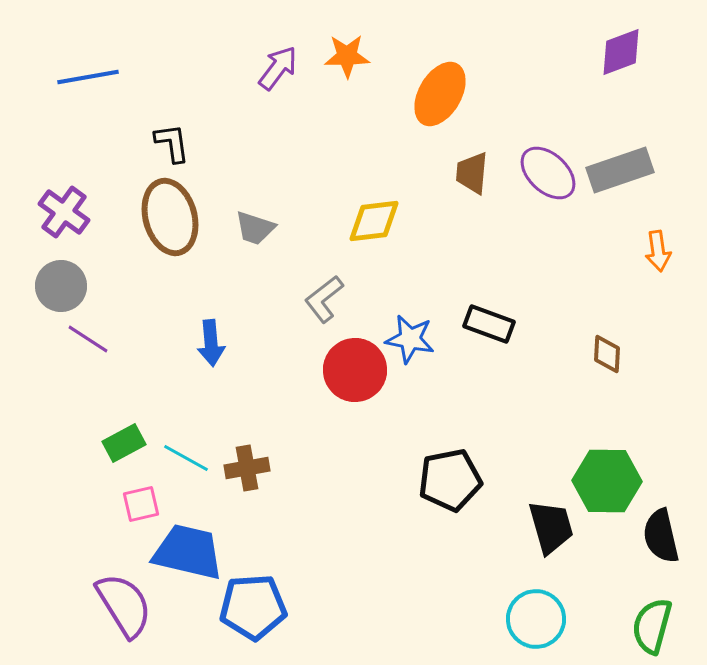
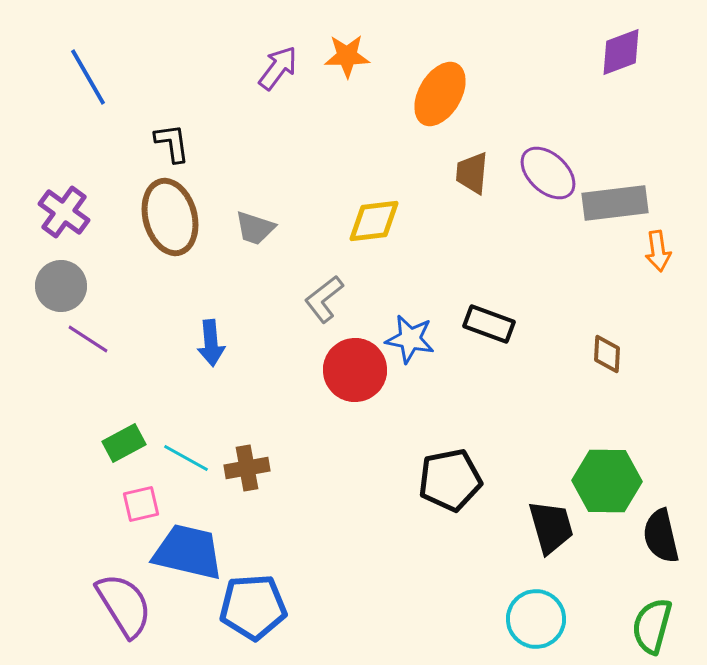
blue line: rotated 70 degrees clockwise
gray rectangle: moved 5 px left, 33 px down; rotated 12 degrees clockwise
